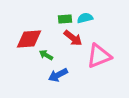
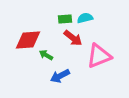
red diamond: moved 1 px left, 1 px down
blue arrow: moved 2 px right, 1 px down
